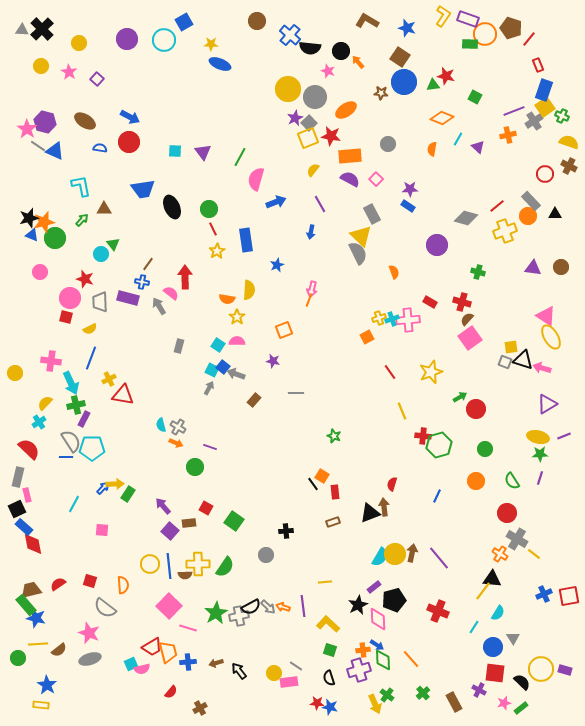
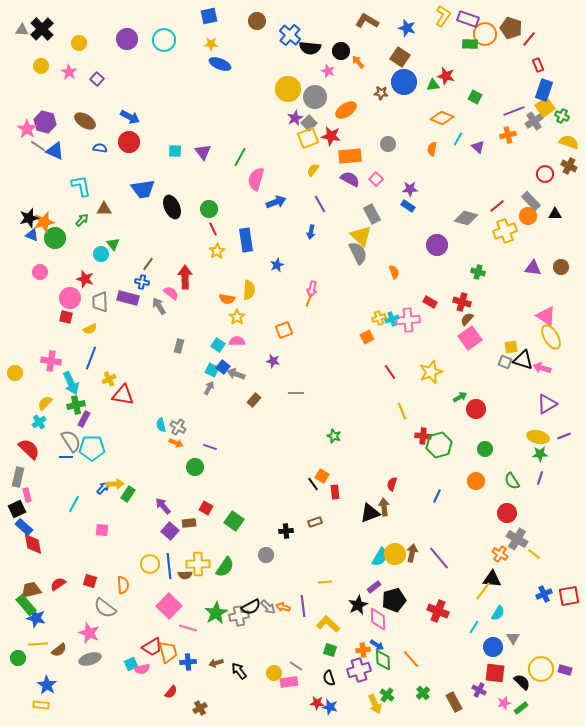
blue square at (184, 22): moved 25 px right, 6 px up; rotated 18 degrees clockwise
brown rectangle at (333, 522): moved 18 px left
